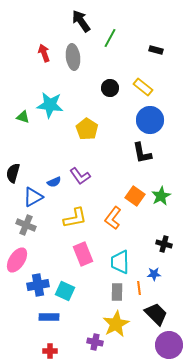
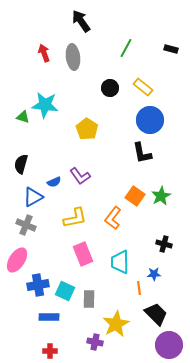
green line: moved 16 px right, 10 px down
black rectangle: moved 15 px right, 1 px up
cyan star: moved 5 px left
black semicircle: moved 8 px right, 9 px up
gray rectangle: moved 28 px left, 7 px down
